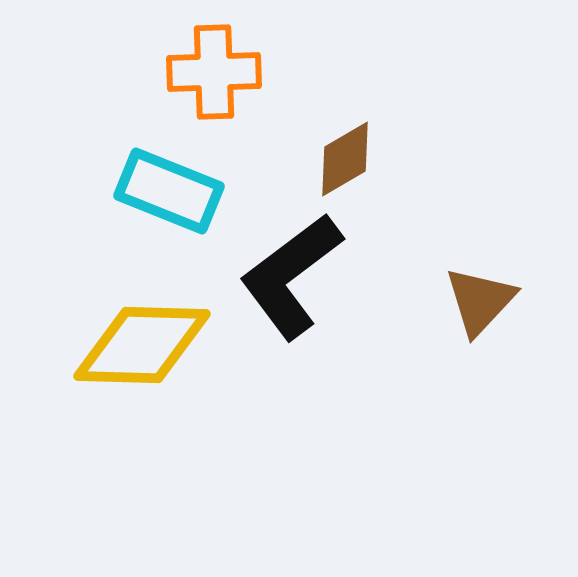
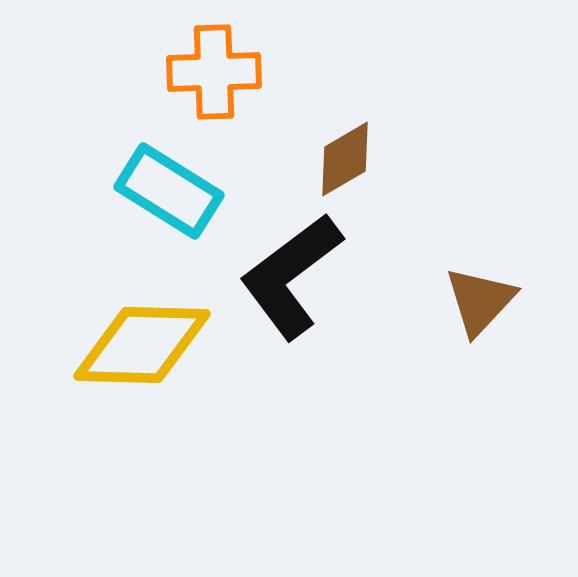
cyan rectangle: rotated 10 degrees clockwise
